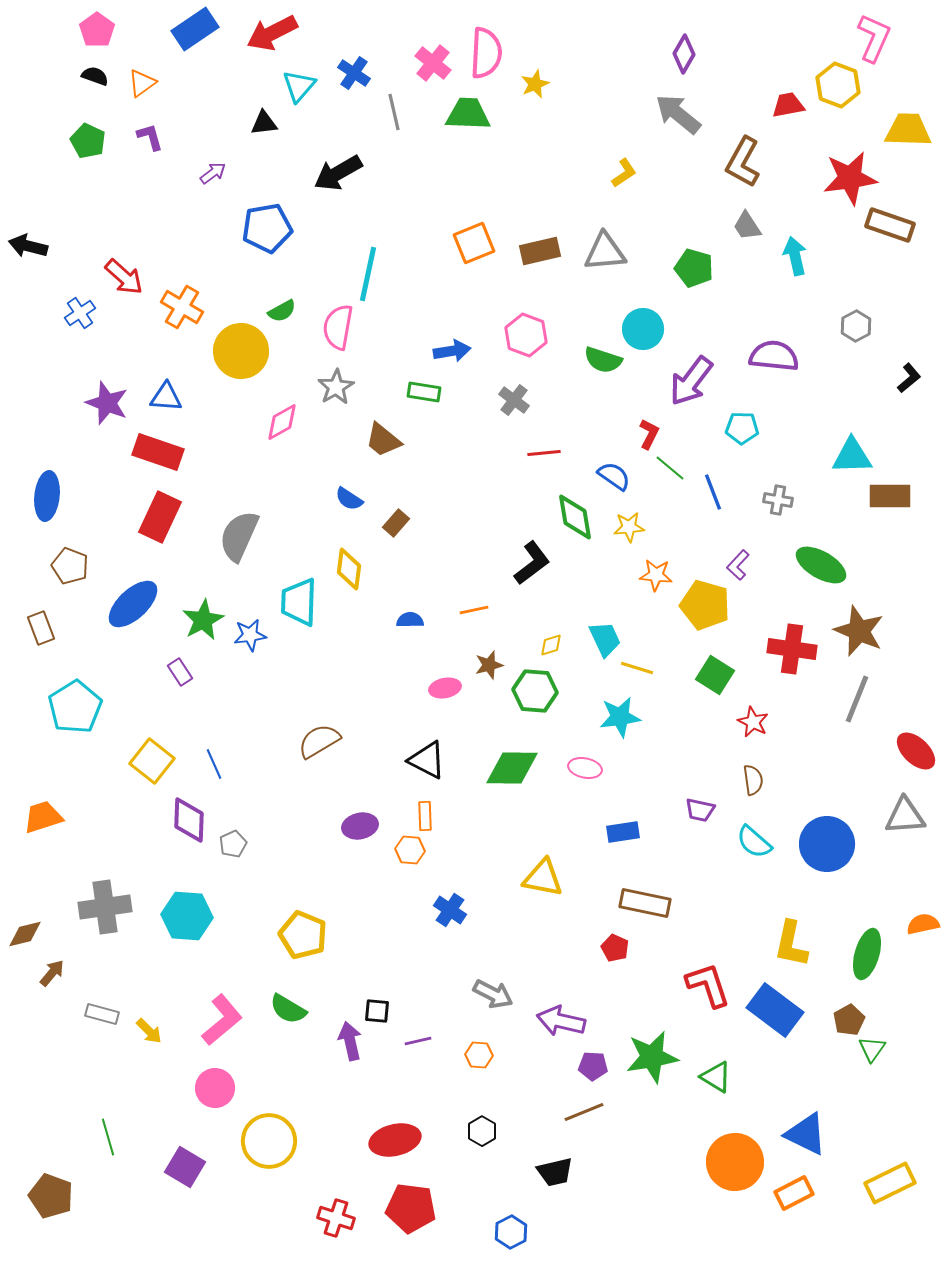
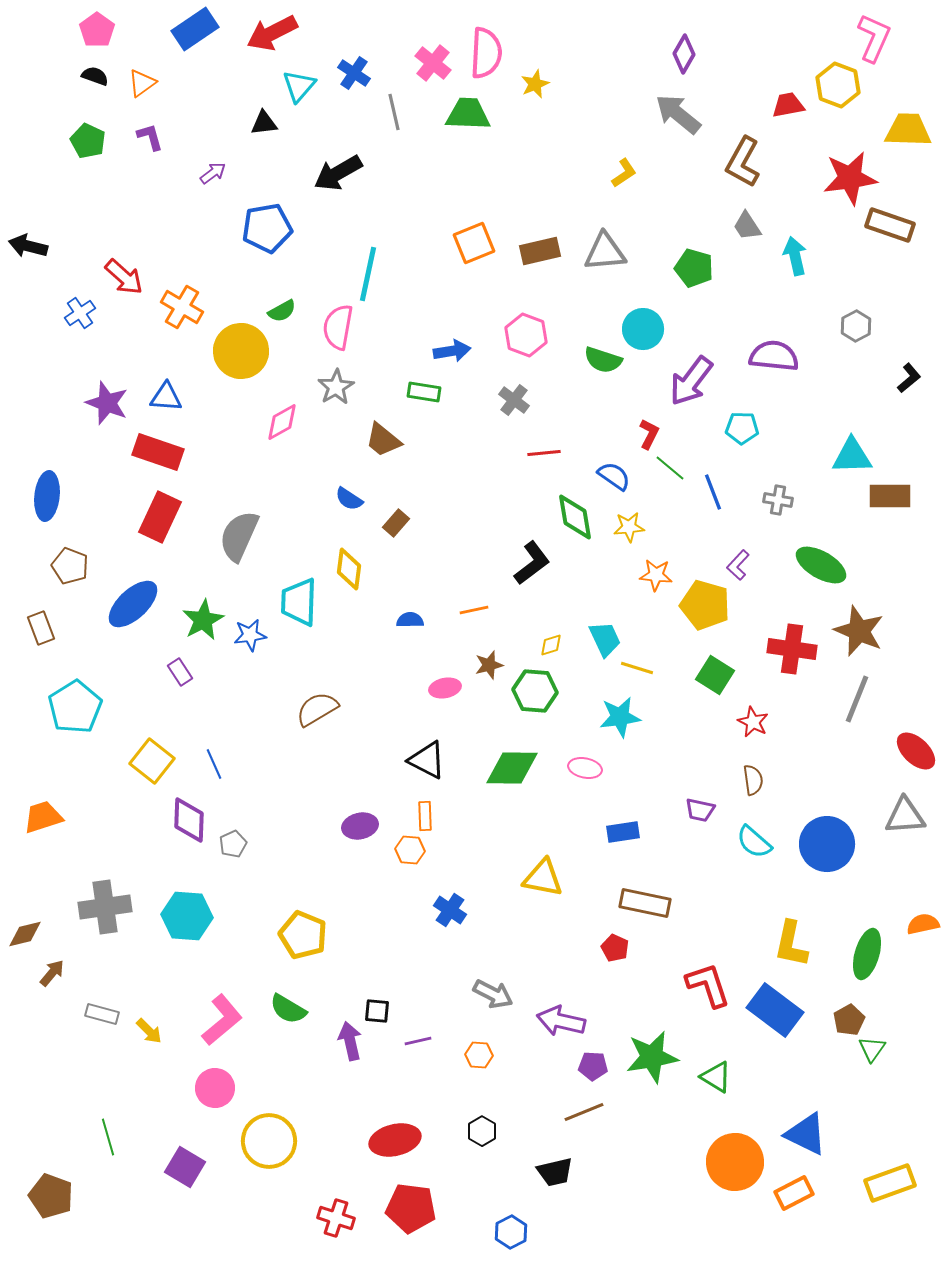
brown semicircle at (319, 741): moved 2 px left, 32 px up
yellow rectangle at (890, 1183): rotated 6 degrees clockwise
